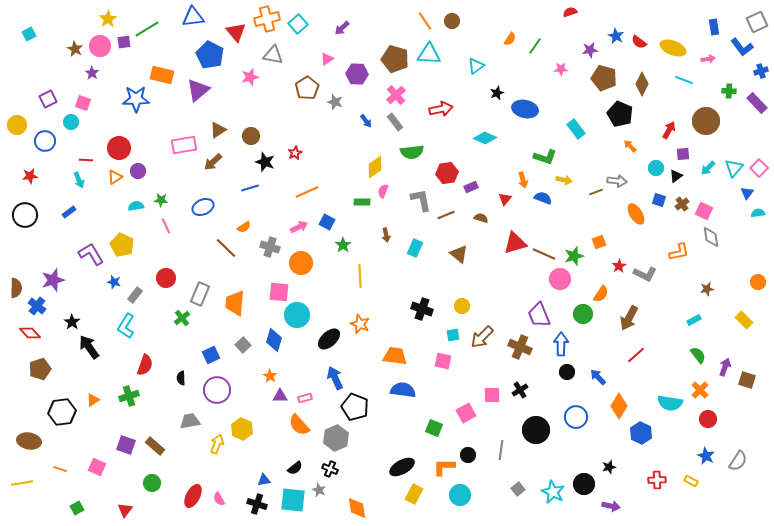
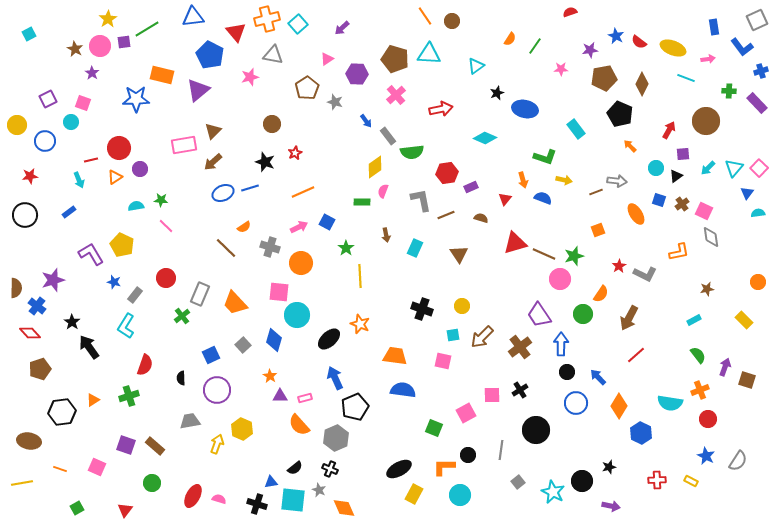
orange line at (425, 21): moved 5 px up
gray square at (757, 22): moved 2 px up
brown pentagon at (604, 78): rotated 25 degrees counterclockwise
cyan line at (684, 80): moved 2 px right, 2 px up
gray rectangle at (395, 122): moved 7 px left, 14 px down
brown triangle at (218, 130): moved 5 px left, 1 px down; rotated 12 degrees counterclockwise
brown circle at (251, 136): moved 21 px right, 12 px up
red line at (86, 160): moved 5 px right; rotated 16 degrees counterclockwise
purple circle at (138, 171): moved 2 px right, 2 px up
orange line at (307, 192): moved 4 px left
blue ellipse at (203, 207): moved 20 px right, 14 px up
pink line at (166, 226): rotated 21 degrees counterclockwise
orange square at (599, 242): moved 1 px left, 12 px up
green star at (343, 245): moved 3 px right, 3 px down
brown triangle at (459, 254): rotated 18 degrees clockwise
orange trapezoid at (235, 303): rotated 48 degrees counterclockwise
purple trapezoid at (539, 315): rotated 12 degrees counterclockwise
green cross at (182, 318): moved 2 px up
brown cross at (520, 347): rotated 30 degrees clockwise
orange cross at (700, 390): rotated 24 degrees clockwise
black pentagon at (355, 407): rotated 28 degrees clockwise
blue circle at (576, 417): moved 14 px up
black ellipse at (402, 467): moved 3 px left, 2 px down
blue triangle at (264, 480): moved 7 px right, 2 px down
black circle at (584, 484): moved 2 px left, 3 px up
gray square at (518, 489): moved 7 px up
pink semicircle at (219, 499): rotated 136 degrees clockwise
orange diamond at (357, 508): moved 13 px left; rotated 15 degrees counterclockwise
